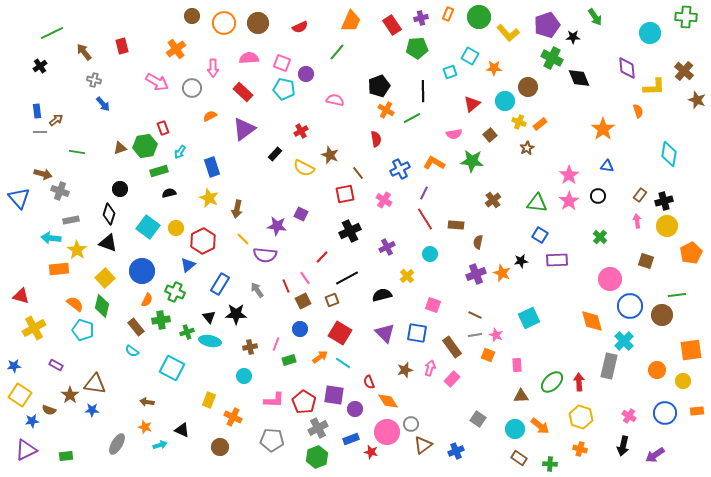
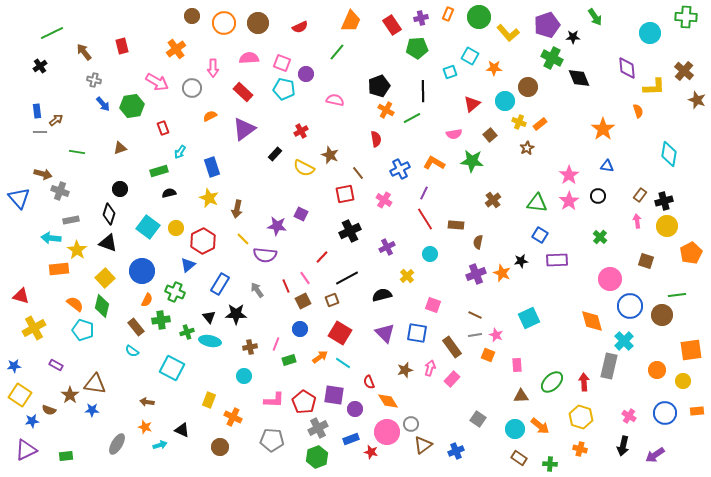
green hexagon at (145, 146): moved 13 px left, 40 px up
red arrow at (579, 382): moved 5 px right
